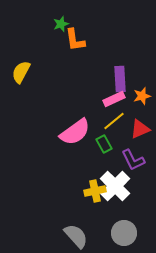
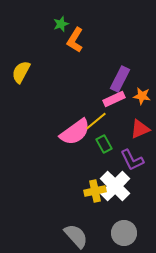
orange L-shape: rotated 40 degrees clockwise
purple rectangle: rotated 30 degrees clockwise
orange star: rotated 24 degrees clockwise
yellow line: moved 18 px left
purple L-shape: moved 1 px left
